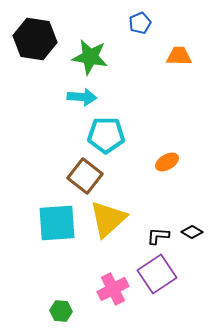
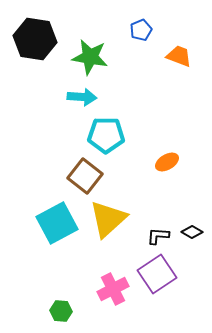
blue pentagon: moved 1 px right, 7 px down
orange trapezoid: rotated 20 degrees clockwise
cyan square: rotated 24 degrees counterclockwise
